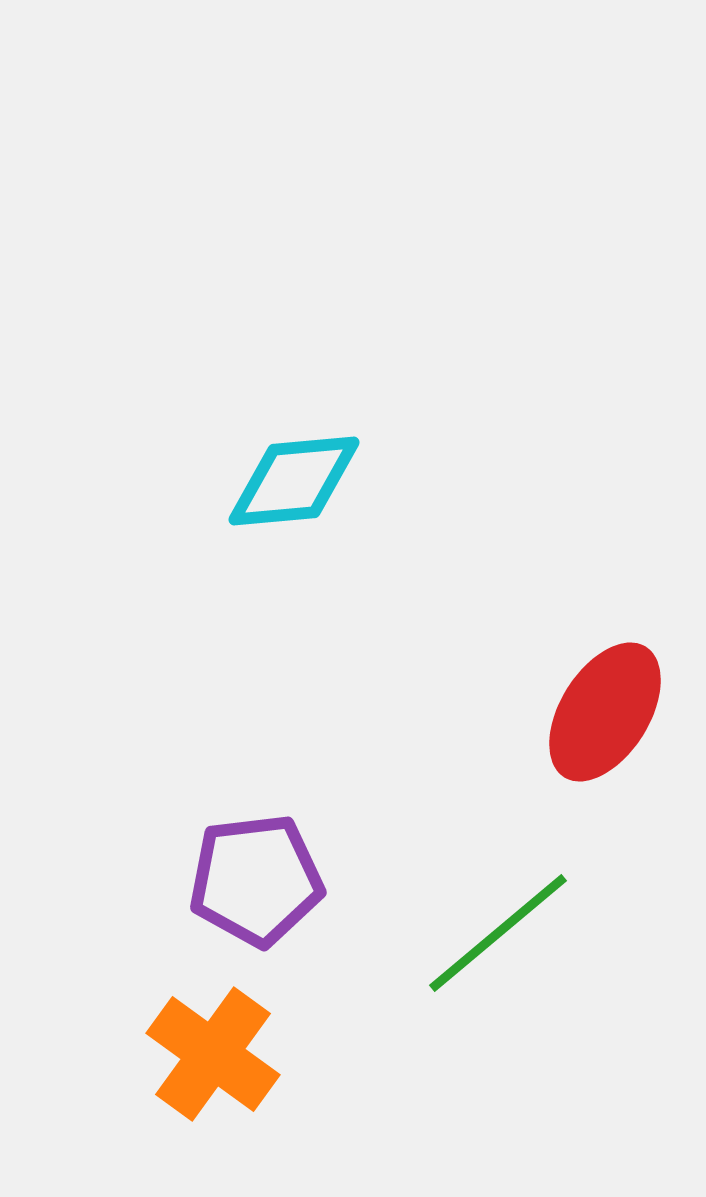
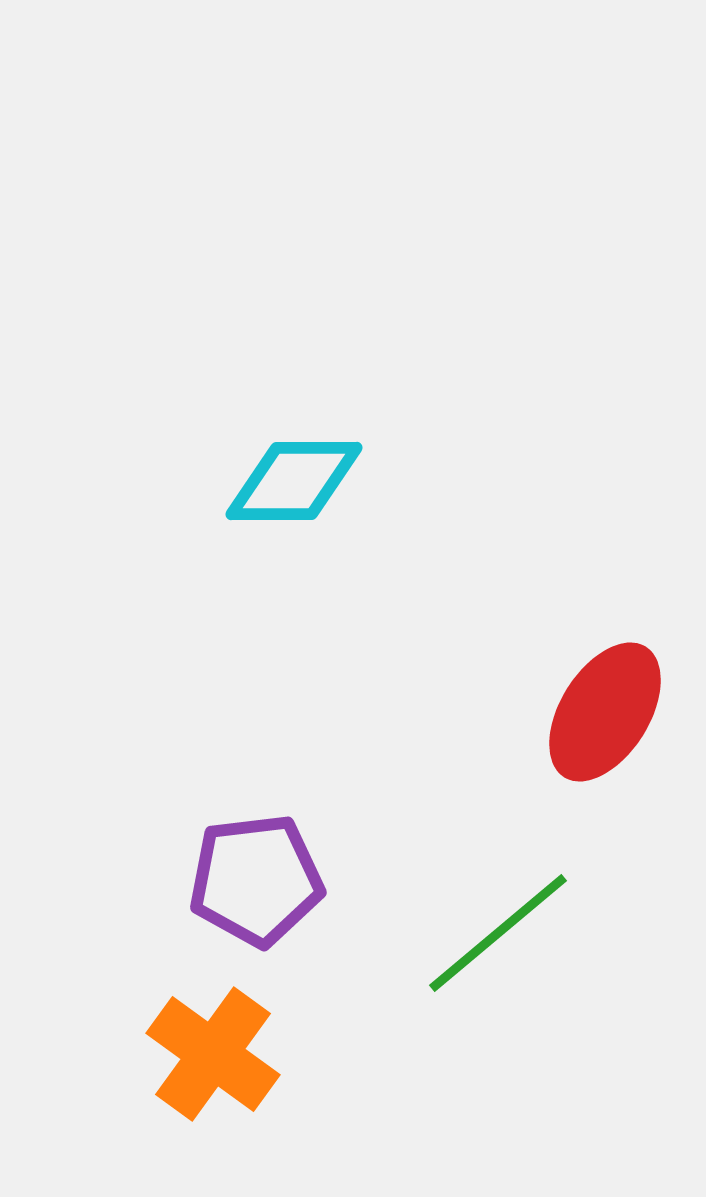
cyan diamond: rotated 5 degrees clockwise
